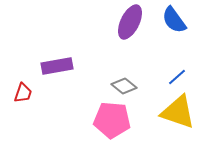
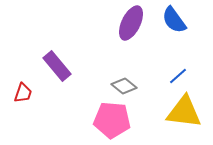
purple ellipse: moved 1 px right, 1 px down
purple rectangle: rotated 60 degrees clockwise
blue line: moved 1 px right, 1 px up
yellow triangle: moved 6 px right; rotated 12 degrees counterclockwise
